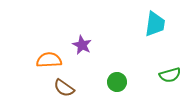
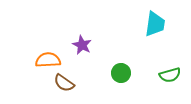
orange semicircle: moved 1 px left
green circle: moved 4 px right, 9 px up
brown semicircle: moved 5 px up
